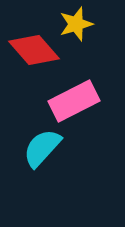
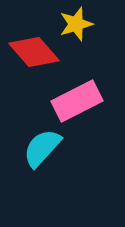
red diamond: moved 2 px down
pink rectangle: moved 3 px right
